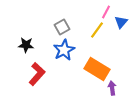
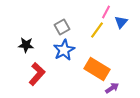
purple arrow: rotated 64 degrees clockwise
